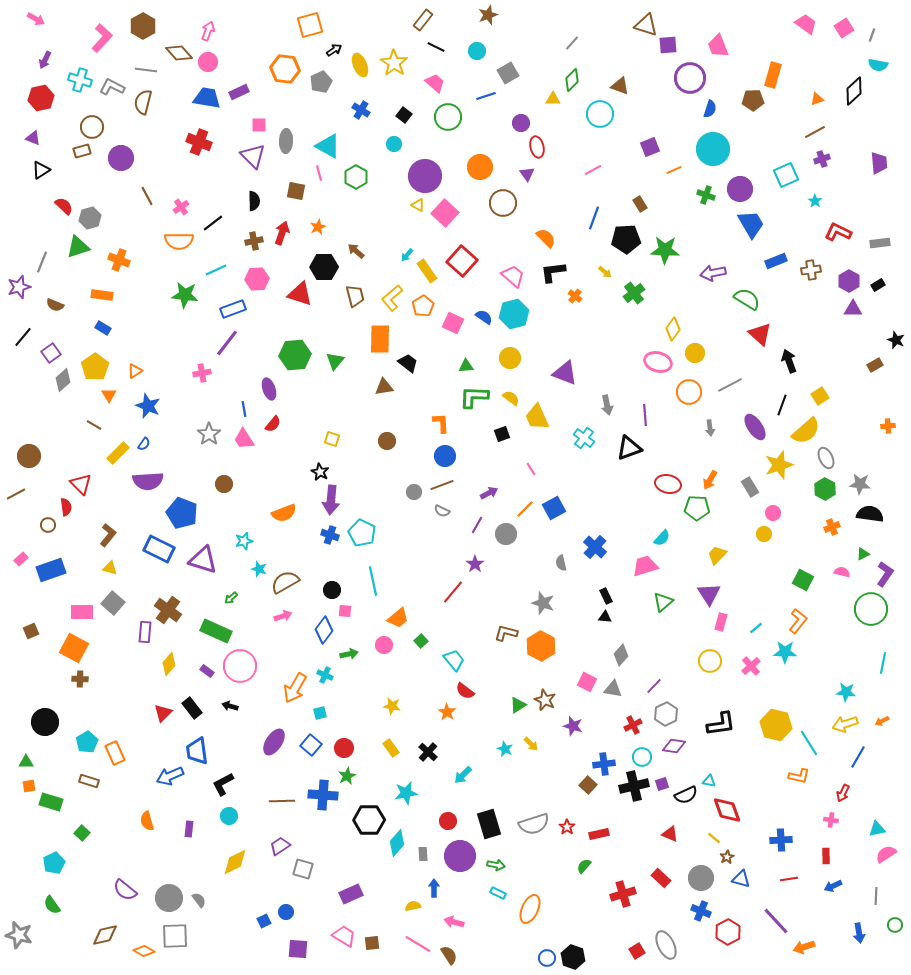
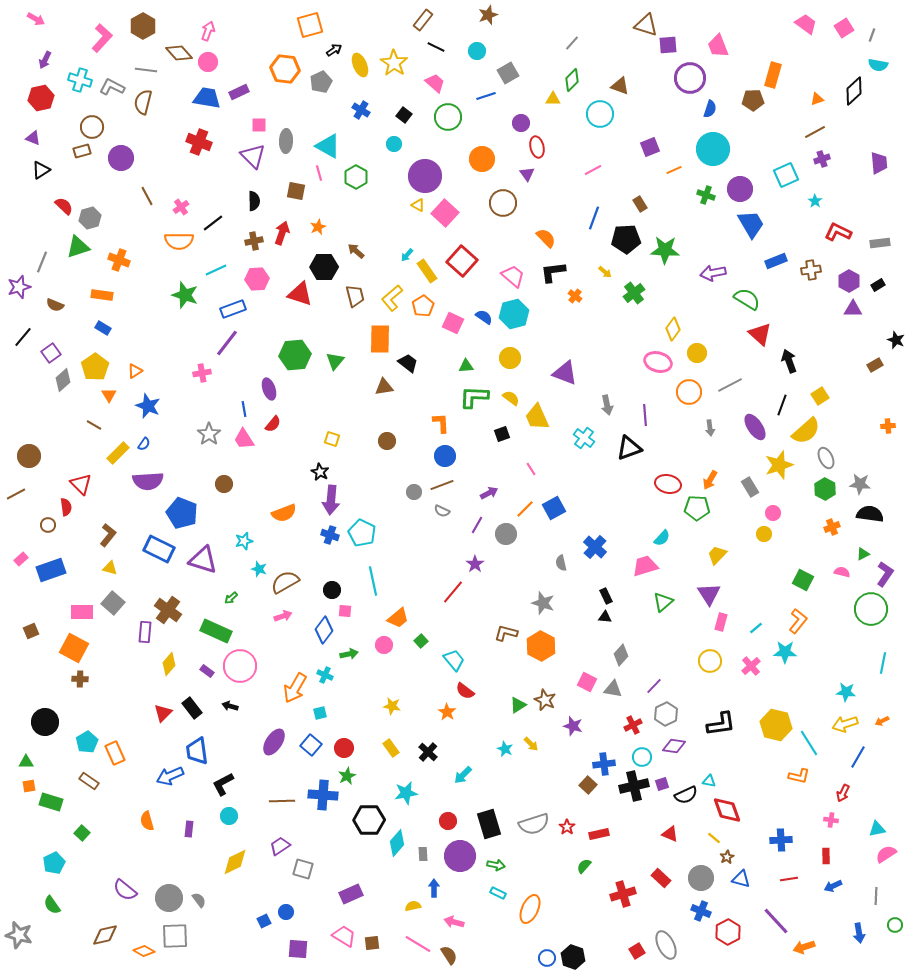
orange circle at (480, 167): moved 2 px right, 8 px up
green star at (185, 295): rotated 12 degrees clockwise
yellow circle at (695, 353): moved 2 px right
brown rectangle at (89, 781): rotated 18 degrees clockwise
